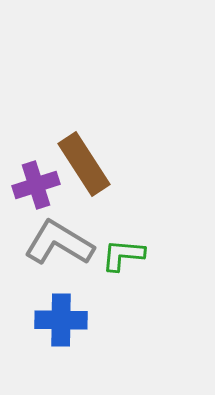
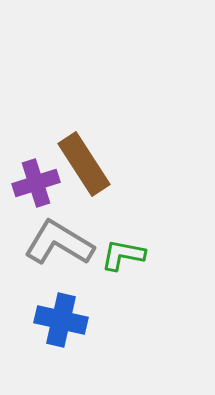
purple cross: moved 2 px up
green L-shape: rotated 6 degrees clockwise
blue cross: rotated 12 degrees clockwise
